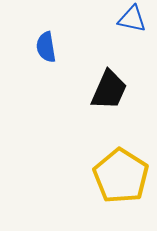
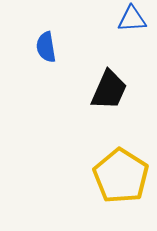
blue triangle: rotated 16 degrees counterclockwise
